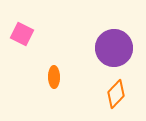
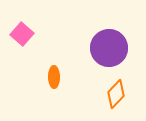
pink square: rotated 15 degrees clockwise
purple circle: moved 5 px left
